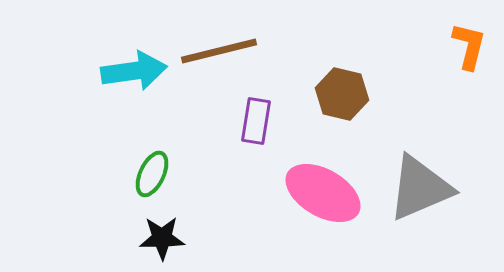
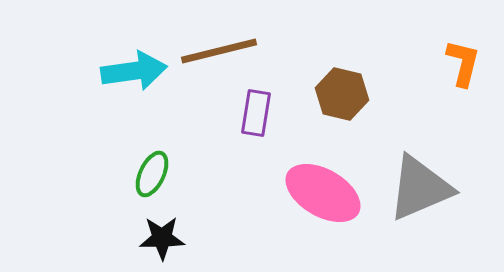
orange L-shape: moved 6 px left, 17 px down
purple rectangle: moved 8 px up
